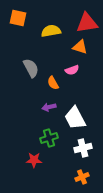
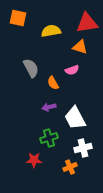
orange cross: moved 12 px left, 10 px up
